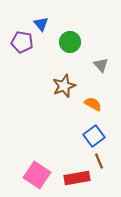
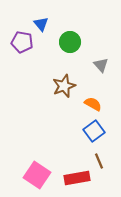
blue square: moved 5 px up
